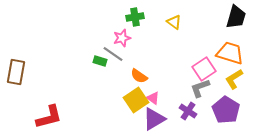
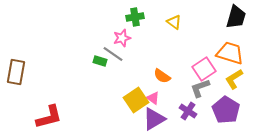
orange semicircle: moved 23 px right
